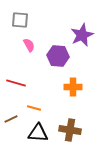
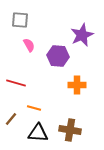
orange cross: moved 4 px right, 2 px up
brown line: rotated 24 degrees counterclockwise
